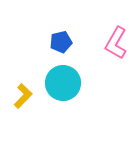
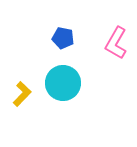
blue pentagon: moved 2 px right, 4 px up; rotated 25 degrees clockwise
yellow L-shape: moved 1 px left, 2 px up
